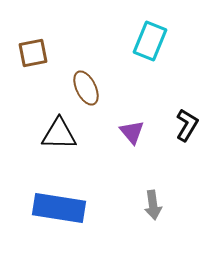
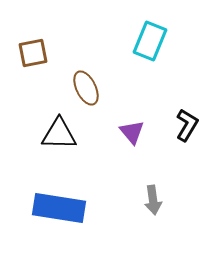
gray arrow: moved 5 px up
